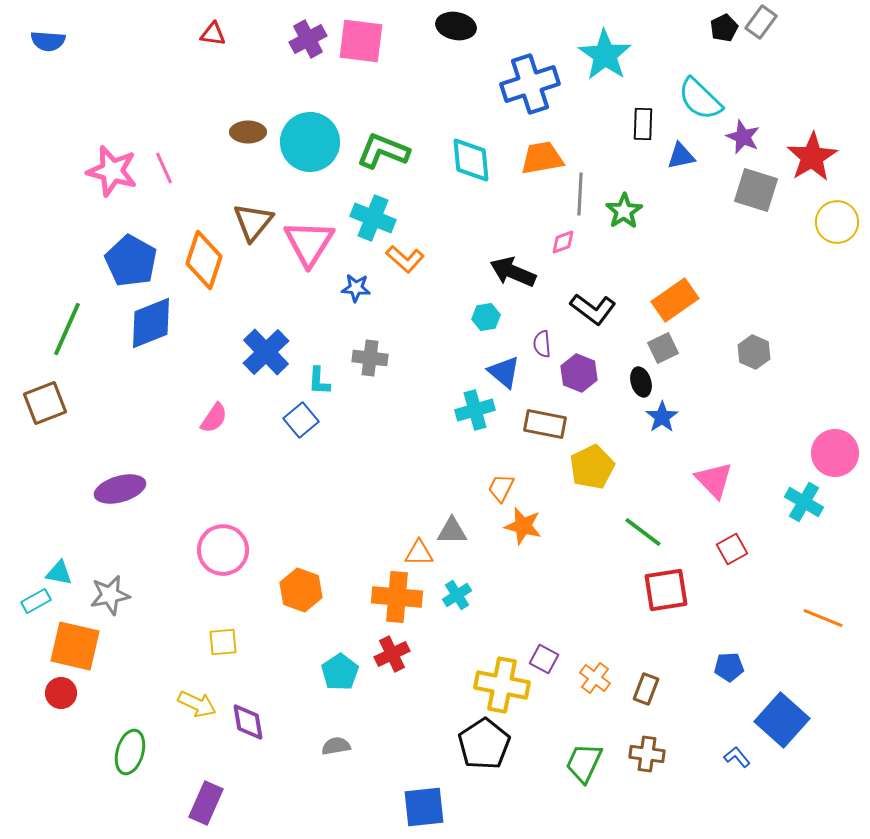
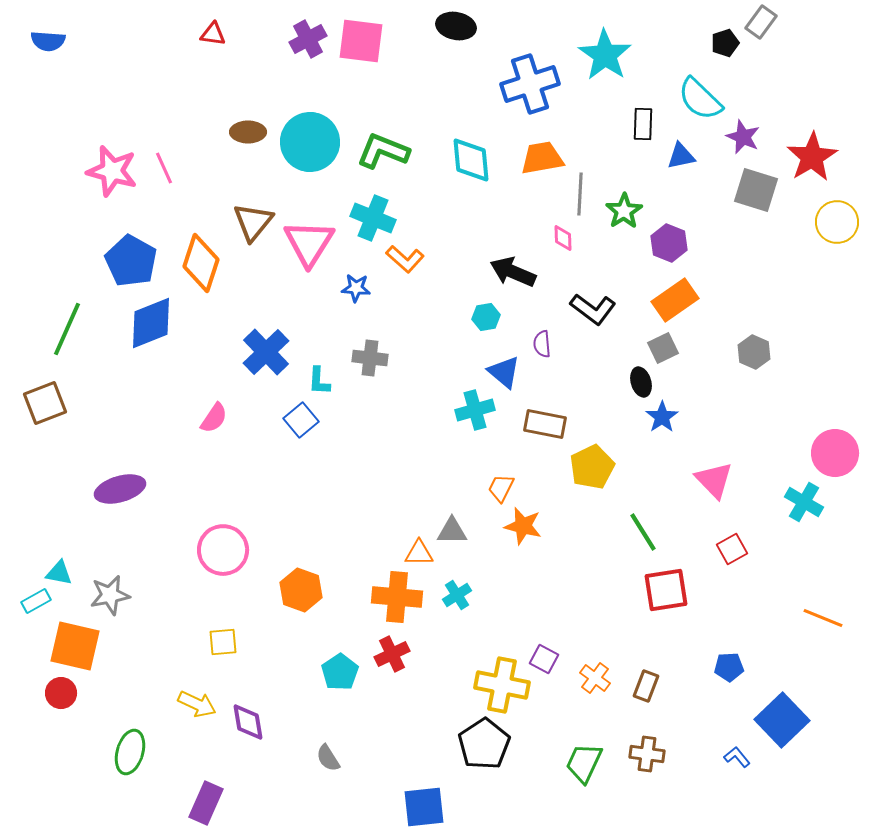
black pentagon at (724, 28): moved 1 px right, 15 px down; rotated 8 degrees clockwise
pink diamond at (563, 242): moved 4 px up; rotated 72 degrees counterclockwise
orange diamond at (204, 260): moved 3 px left, 3 px down
purple hexagon at (579, 373): moved 90 px right, 130 px up
green line at (643, 532): rotated 21 degrees clockwise
brown rectangle at (646, 689): moved 3 px up
blue square at (782, 720): rotated 4 degrees clockwise
gray semicircle at (336, 746): moved 8 px left, 12 px down; rotated 112 degrees counterclockwise
